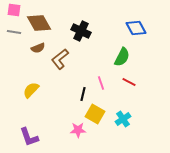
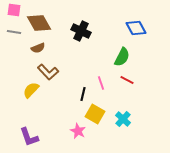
brown L-shape: moved 12 px left, 13 px down; rotated 95 degrees counterclockwise
red line: moved 2 px left, 2 px up
cyan cross: rotated 14 degrees counterclockwise
pink star: moved 1 px down; rotated 28 degrees clockwise
